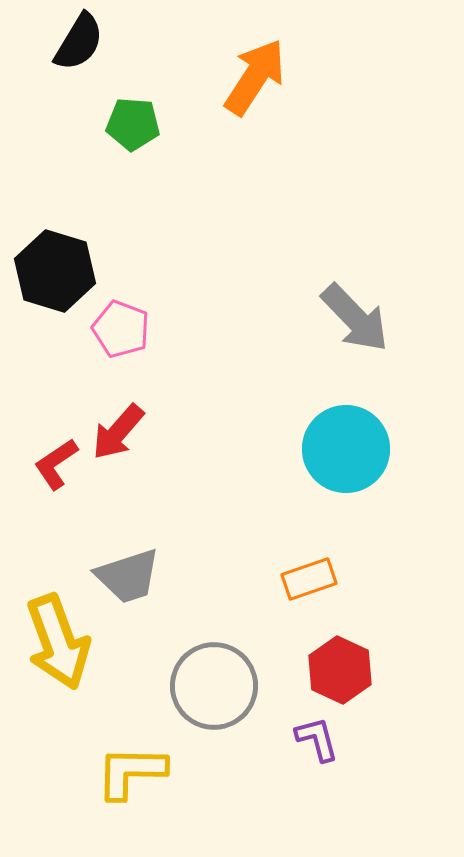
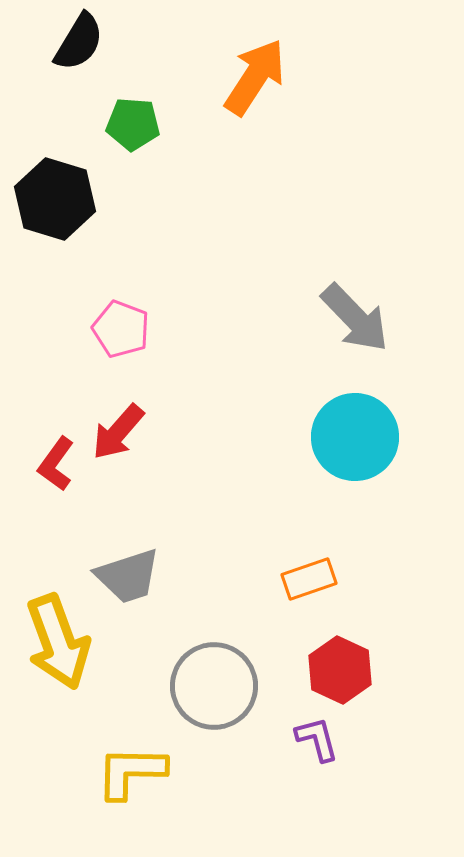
black hexagon: moved 72 px up
cyan circle: moved 9 px right, 12 px up
red L-shape: rotated 20 degrees counterclockwise
